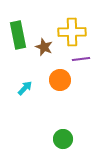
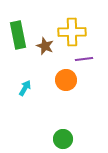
brown star: moved 1 px right, 1 px up
purple line: moved 3 px right
orange circle: moved 6 px right
cyan arrow: rotated 14 degrees counterclockwise
